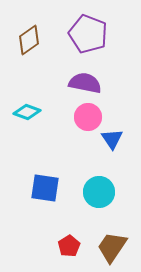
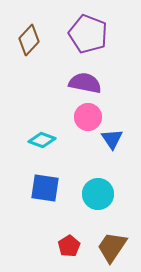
brown diamond: rotated 12 degrees counterclockwise
cyan diamond: moved 15 px right, 28 px down
cyan circle: moved 1 px left, 2 px down
